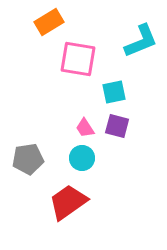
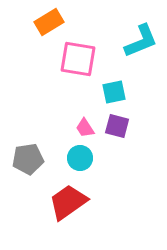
cyan circle: moved 2 px left
